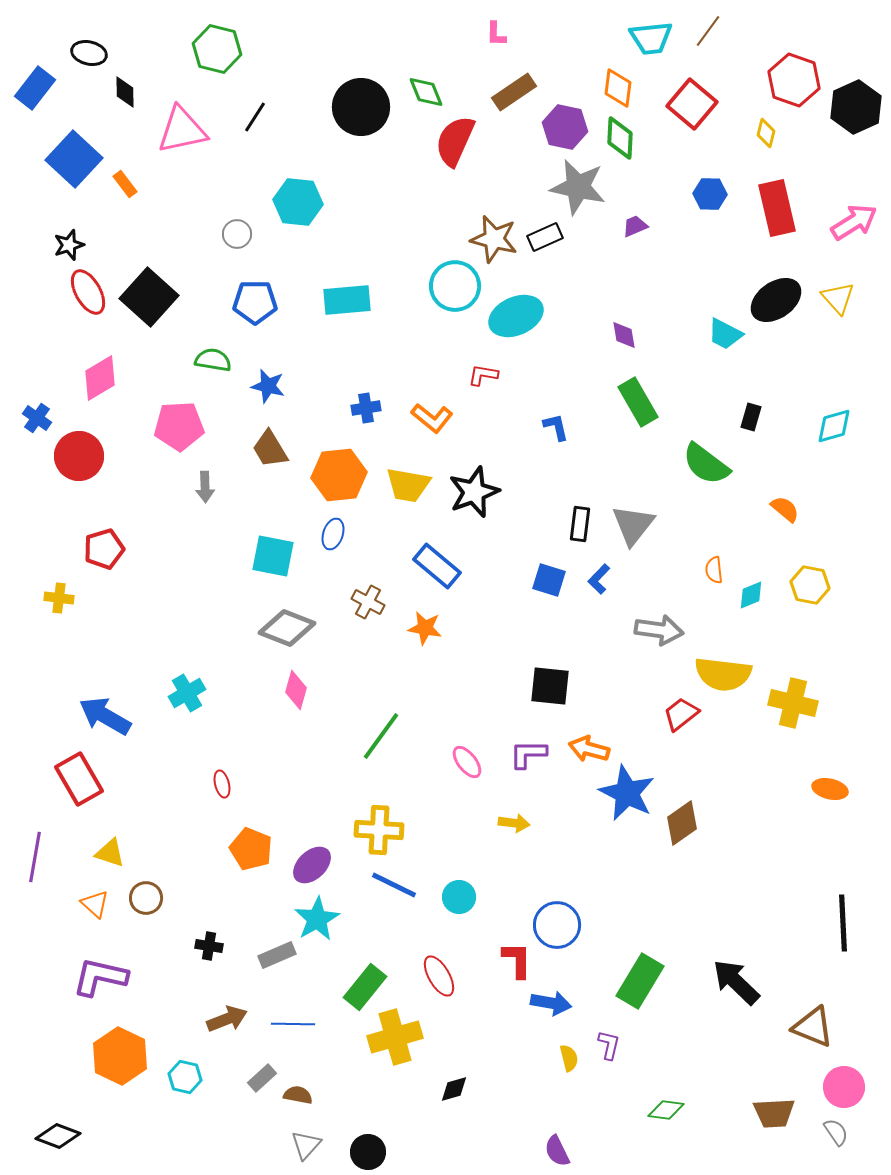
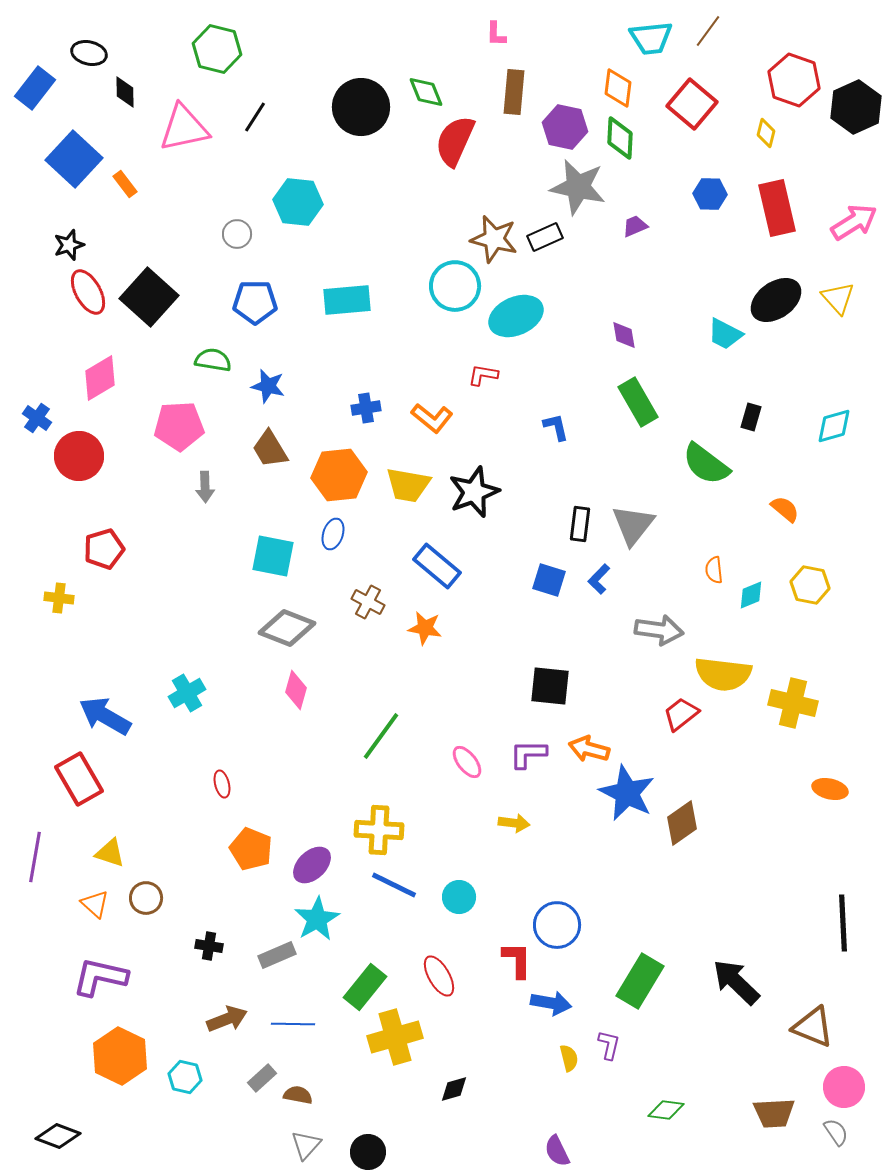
brown rectangle at (514, 92): rotated 51 degrees counterclockwise
pink triangle at (182, 130): moved 2 px right, 2 px up
